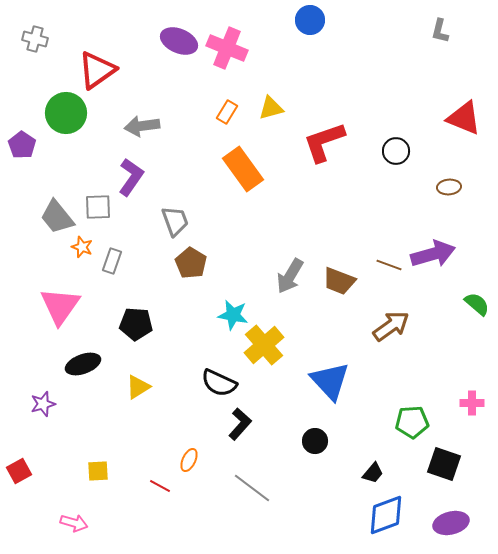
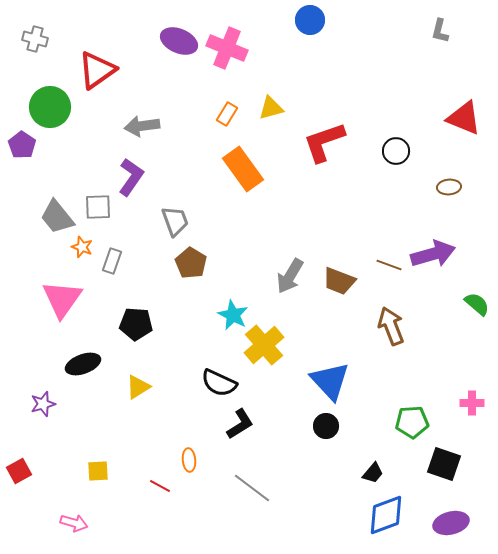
orange rectangle at (227, 112): moved 2 px down
green circle at (66, 113): moved 16 px left, 6 px up
pink triangle at (60, 306): moved 2 px right, 7 px up
cyan star at (233, 315): rotated 16 degrees clockwise
brown arrow at (391, 326): rotated 75 degrees counterclockwise
black L-shape at (240, 424): rotated 16 degrees clockwise
black circle at (315, 441): moved 11 px right, 15 px up
orange ellipse at (189, 460): rotated 30 degrees counterclockwise
